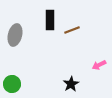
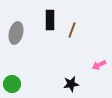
brown line: rotated 49 degrees counterclockwise
gray ellipse: moved 1 px right, 2 px up
black star: rotated 21 degrees clockwise
